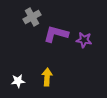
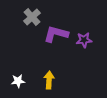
gray cross: rotated 12 degrees counterclockwise
purple star: rotated 14 degrees counterclockwise
yellow arrow: moved 2 px right, 3 px down
